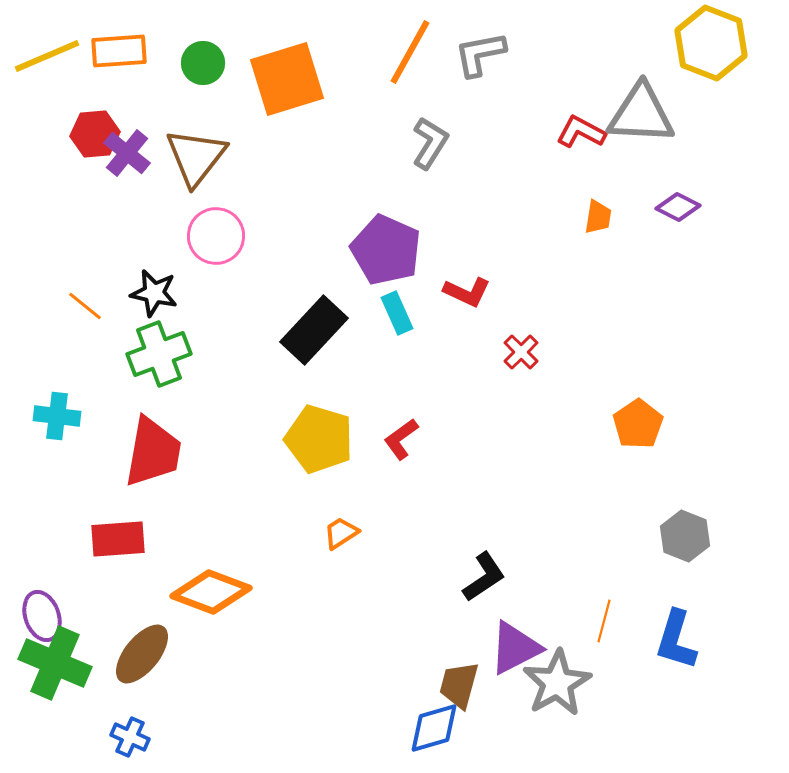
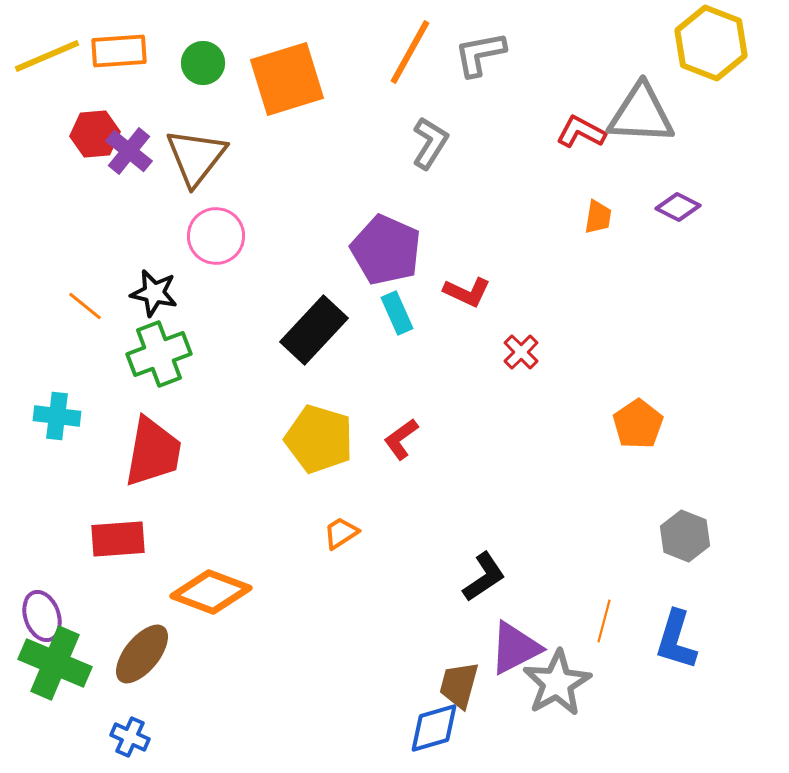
purple cross at (127, 153): moved 2 px right, 2 px up
